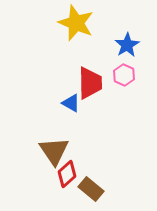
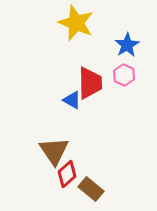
blue triangle: moved 1 px right, 3 px up
